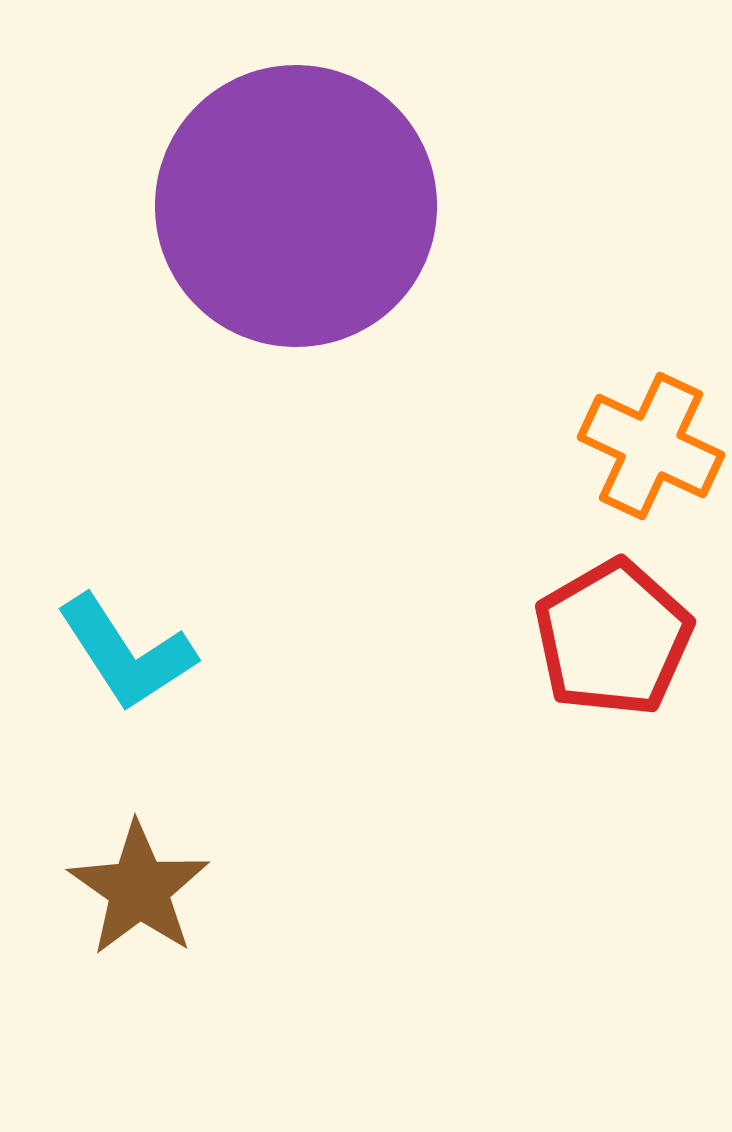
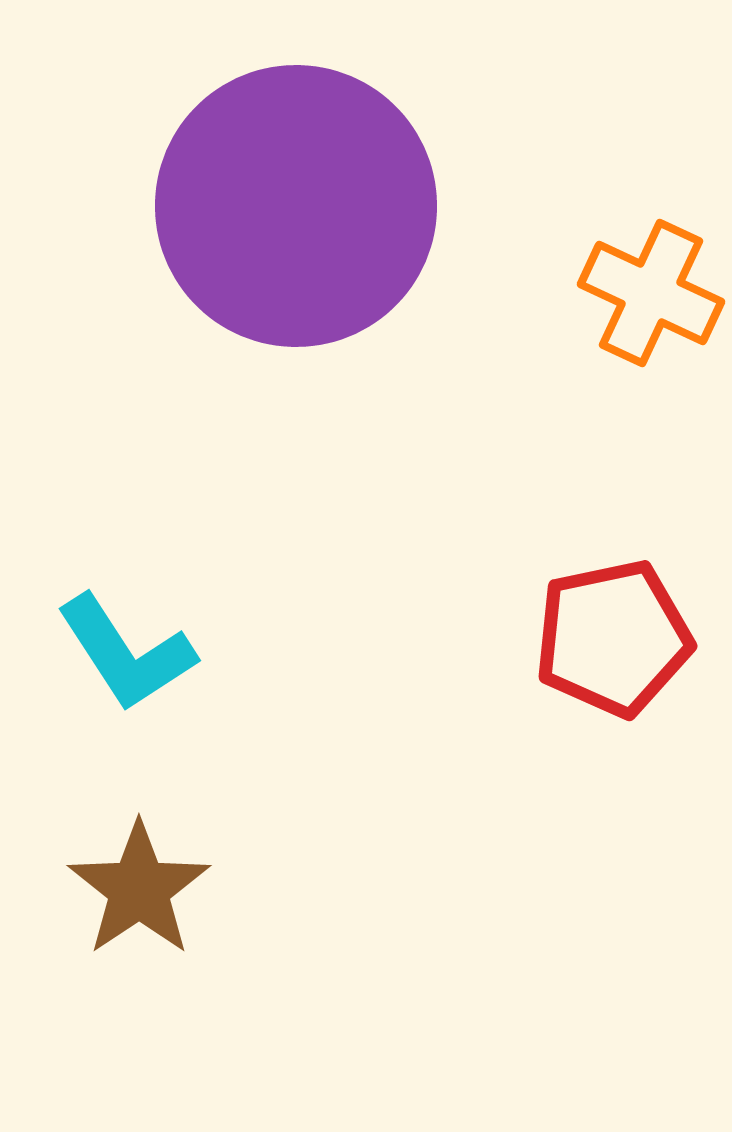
orange cross: moved 153 px up
red pentagon: rotated 18 degrees clockwise
brown star: rotated 3 degrees clockwise
